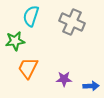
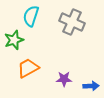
green star: moved 1 px left, 1 px up; rotated 12 degrees counterclockwise
orange trapezoid: rotated 35 degrees clockwise
